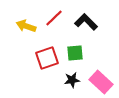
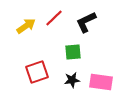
black L-shape: rotated 70 degrees counterclockwise
yellow arrow: rotated 126 degrees clockwise
green square: moved 2 px left, 1 px up
red square: moved 10 px left, 14 px down
pink rectangle: rotated 35 degrees counterclockwise
